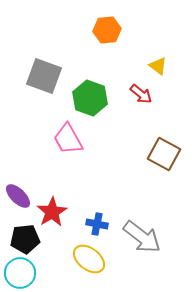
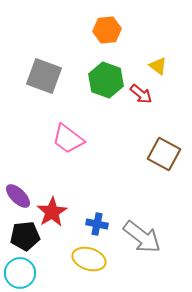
green hexagon: moved 16 px right, 18 px up
pink trapezoid: rotated 24 degrees counterclockwise
black pentagon: moved 3 px up
yellow ellipse: rotated 20 degrees counterclockwise
